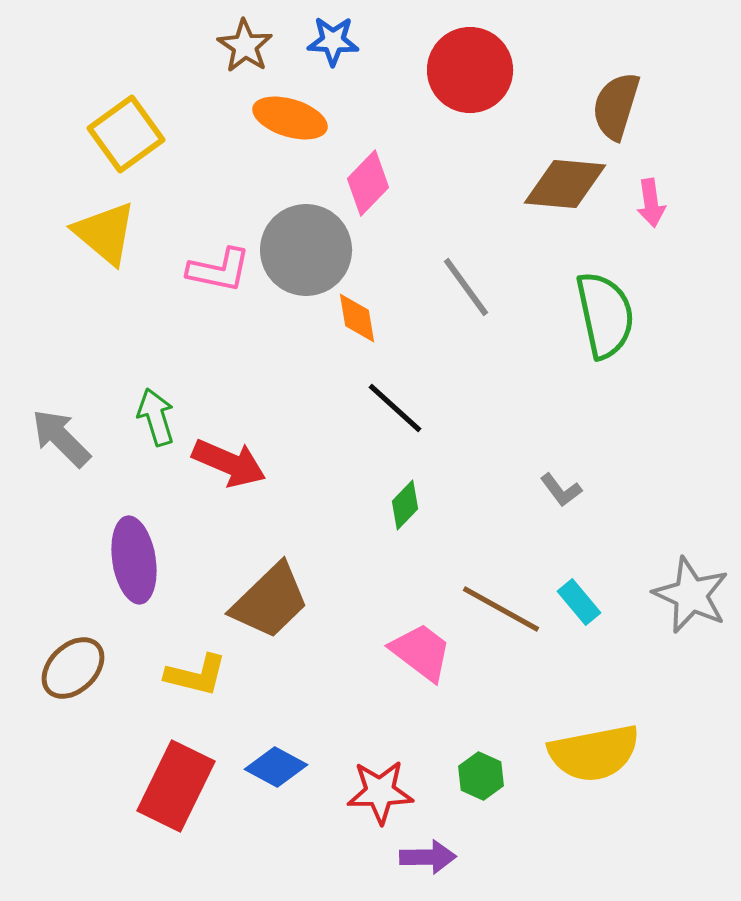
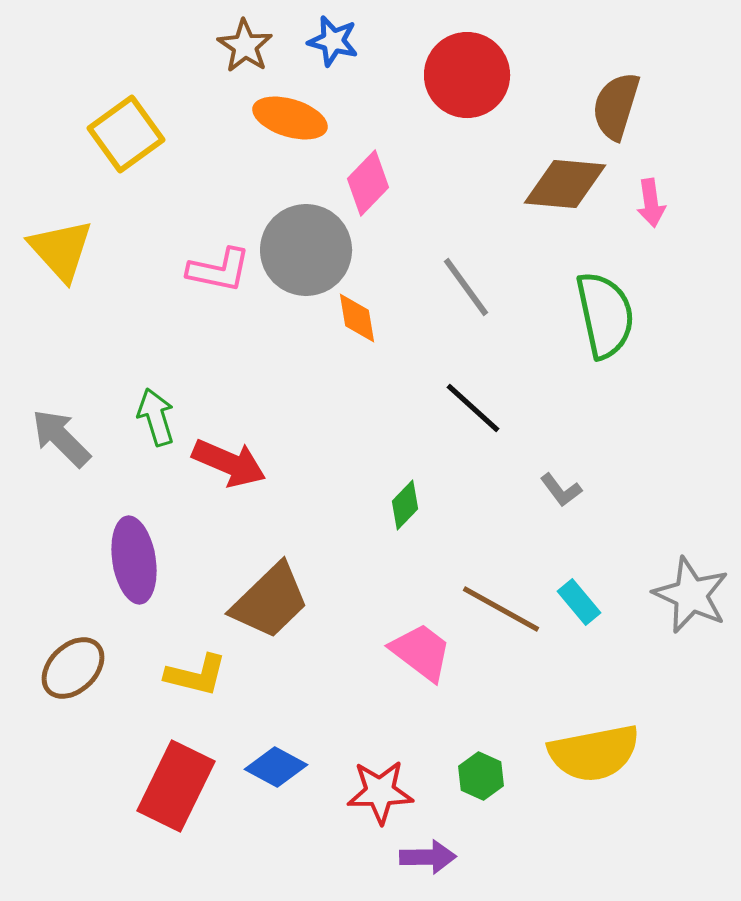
blue star: rotated 12 degrees clockwise
red circle: moved 3 px left, 5 px down
yellow triangle: moved 44 px left, 17 px down; rotated 8 degrees clockwise
black line: moved 78 px right
